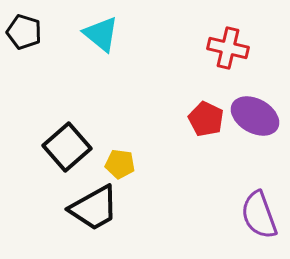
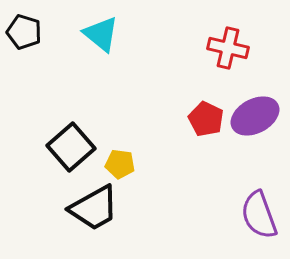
purple ellipse: rotated 57 degrees counterclockwise
black square: moved 4 px right
